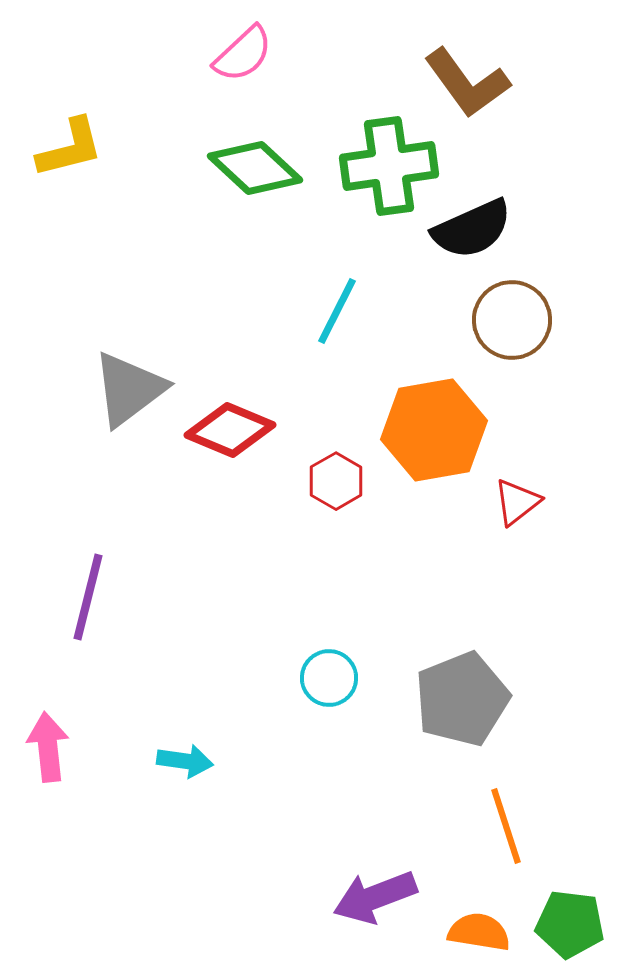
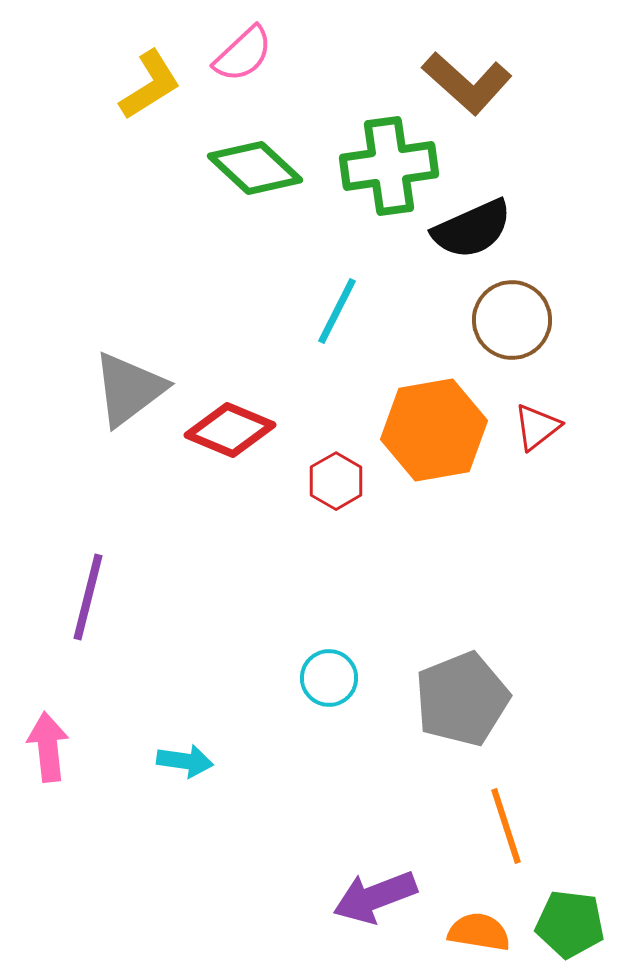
brown L-shape: rotated 12 degrees counterclockwise
yellow L-shape: moved 80 px right, 63 px up; rotated 18 degrees counterclockwise
red triangle: moved 20 px right, 75 px up
